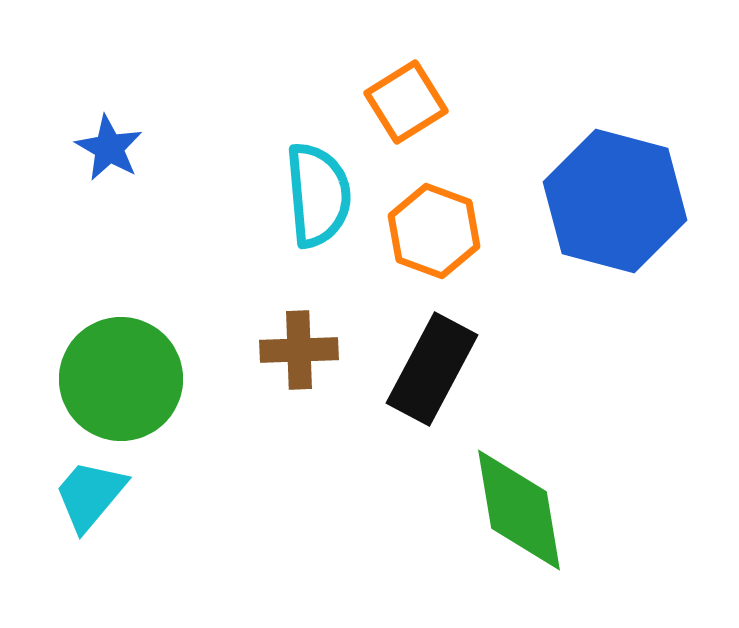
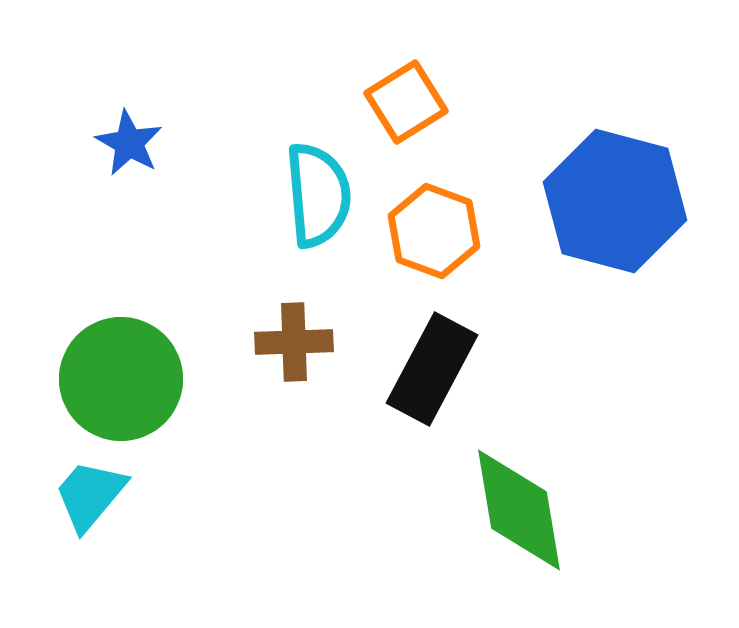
blue star: moved 20 px right, 5 px up
brown cross: moved 5 px left, 8 px up
